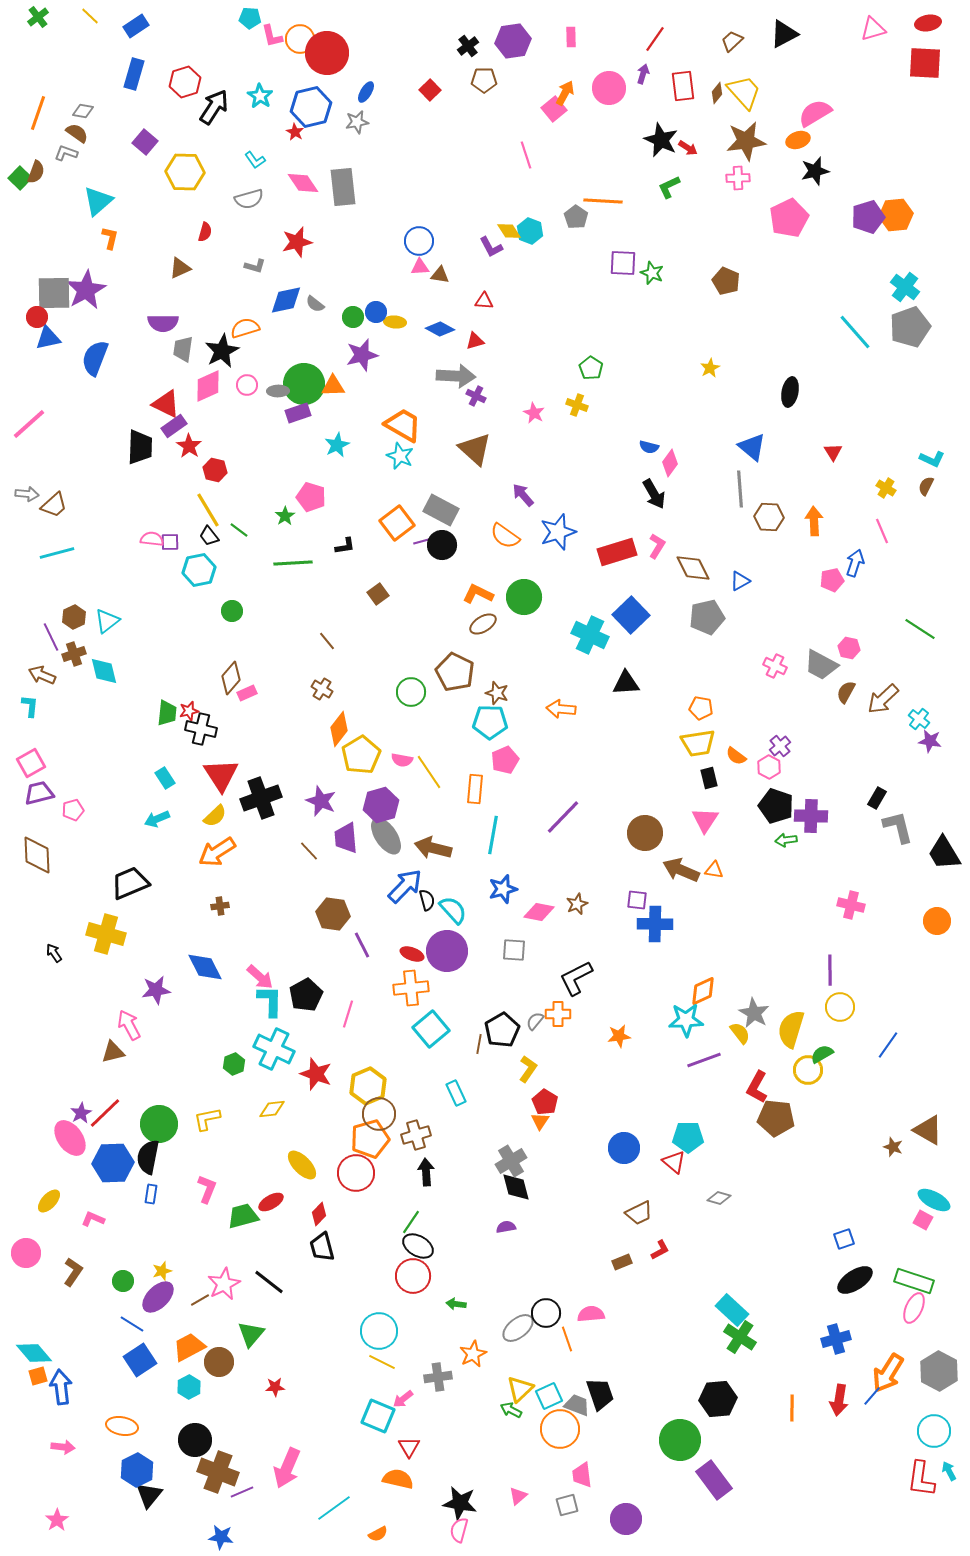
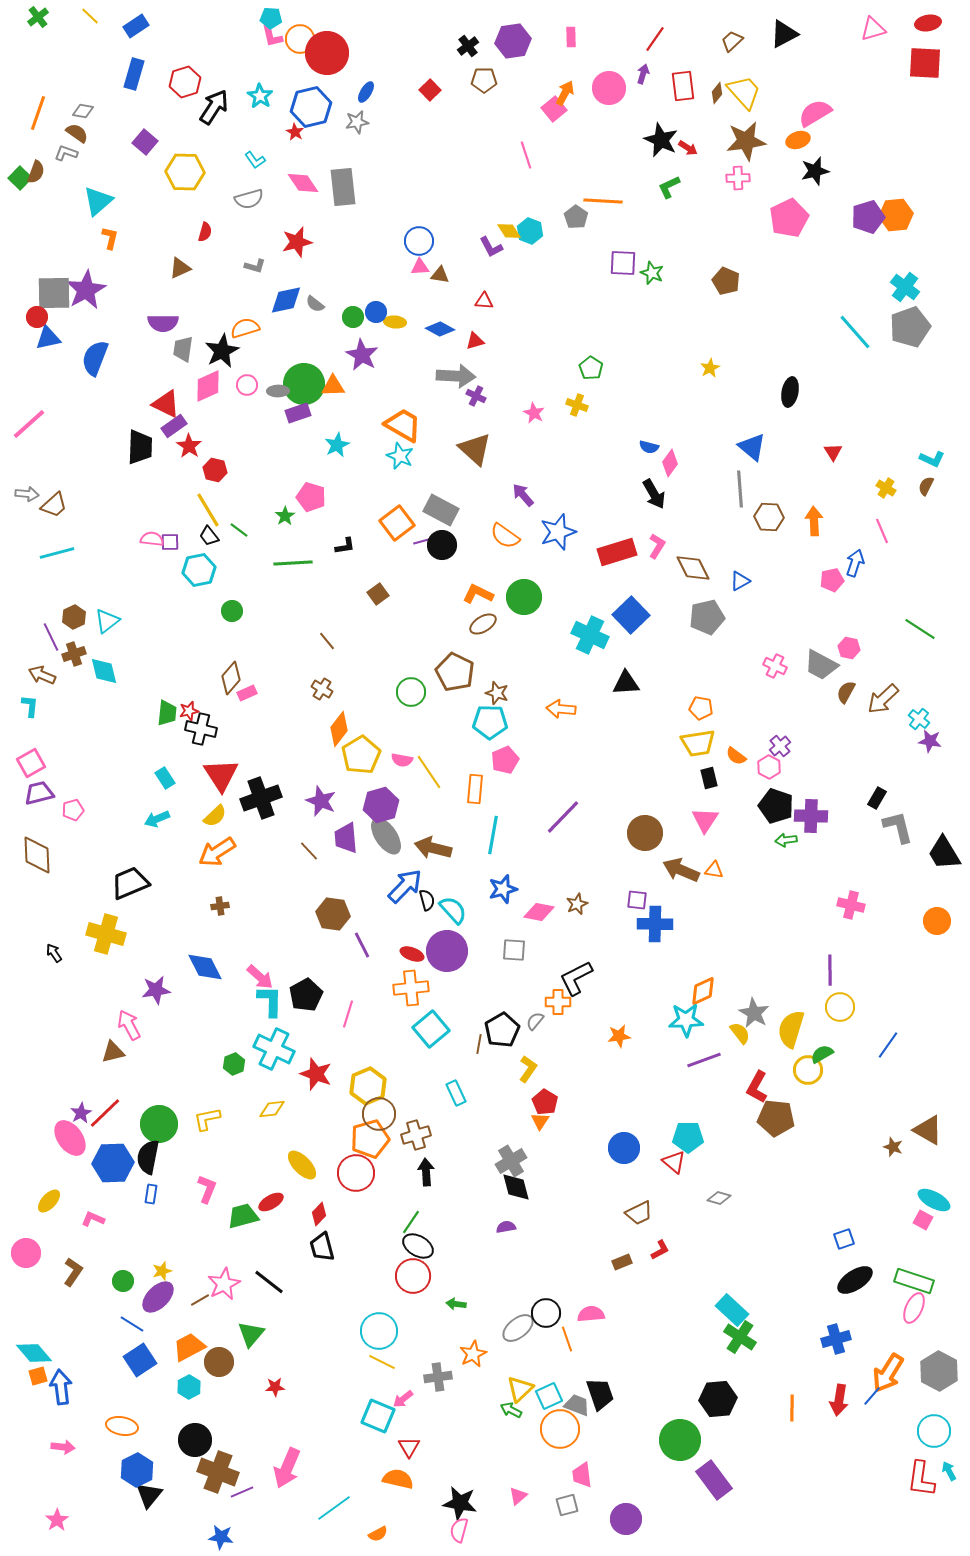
cyan pentagon at (250, 18): moved 21 px right
purple star at (362, 355): rotated 28 degrees counterclockwise
orange cross at (558, 1014): moved 12 px up
